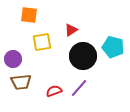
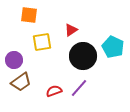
cyan pentagon: rotated 10 degrees clockwise
purple circle: moved 1 px right, 1 px down
brown trapezoid: rotated 30 degrees counterclockwise
